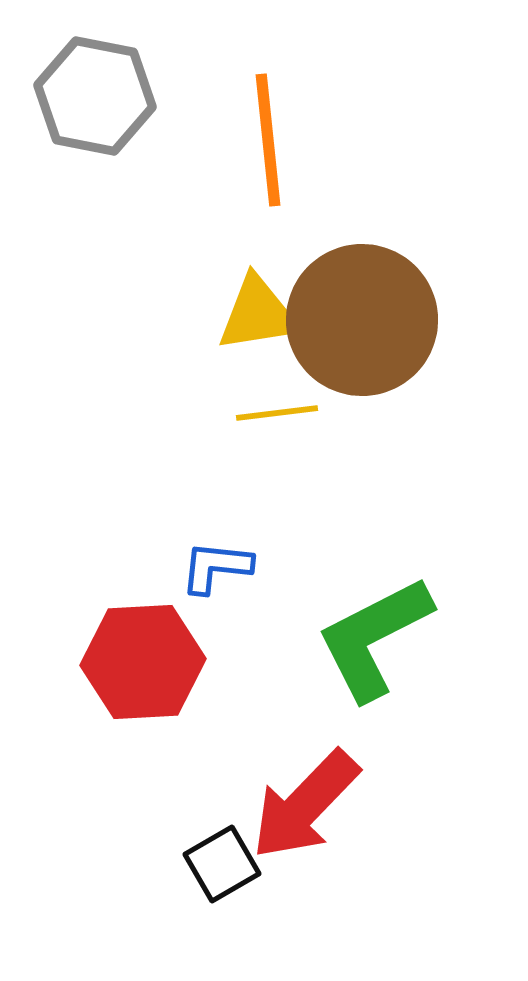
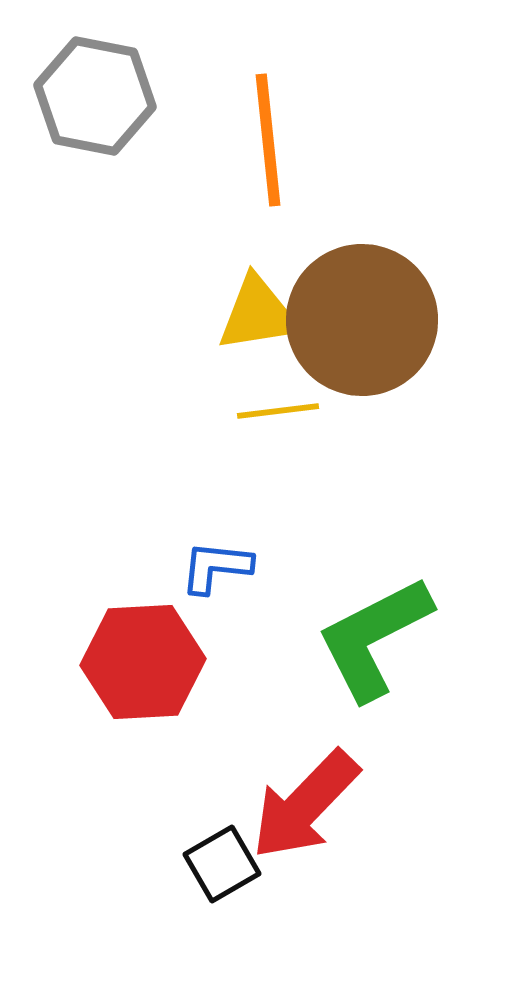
yellow line: moved 1 px right, 2 px up
